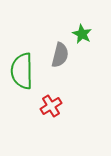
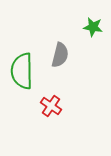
green star: moved 11 px right, 7 px up; rotated 18 degrees counterclockwise
red cross: rotated 25 degrees counterclockwise
